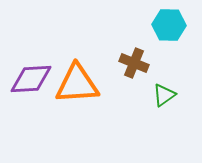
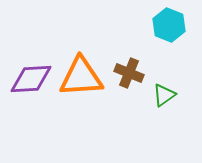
cyan hexagon: rotated 20 degrees clockwise
brown cross: moved 5 px left, 10 px down
orange triangle: moved 4 px right, 7 px up
